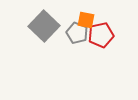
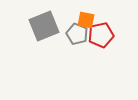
gray square: rotated 24 degrees clockwise
gray pentagon: moved 1 px down
